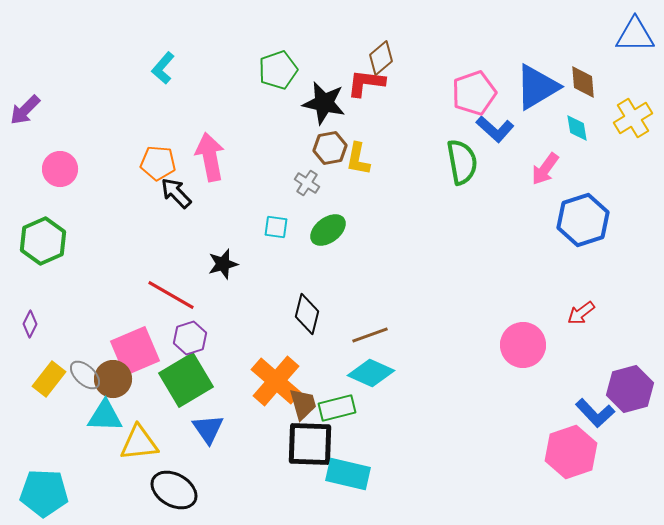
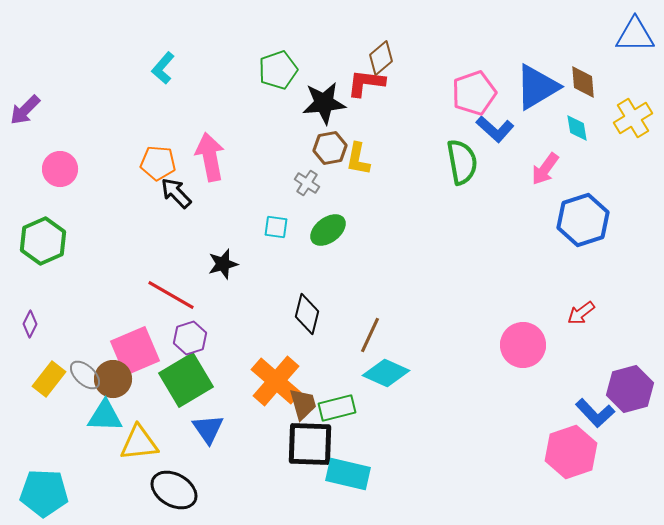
black star at (324, 103): rotated 18 degrees counterclockwise
brown line at (370, 335): rotated 45 degrees counterclockwise
cyan diamond at (371, 373): moved 15 px right
